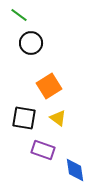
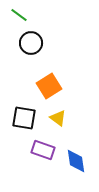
blue diamond: moved 1 px right, 9 px up
